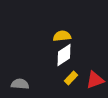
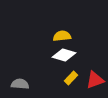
white diamond: rotated 50 degrees clockwise
